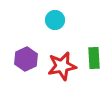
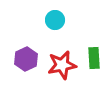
red star: moved 1 px up
